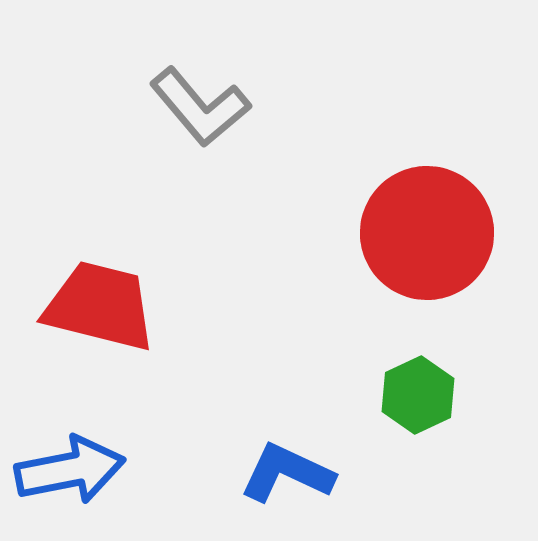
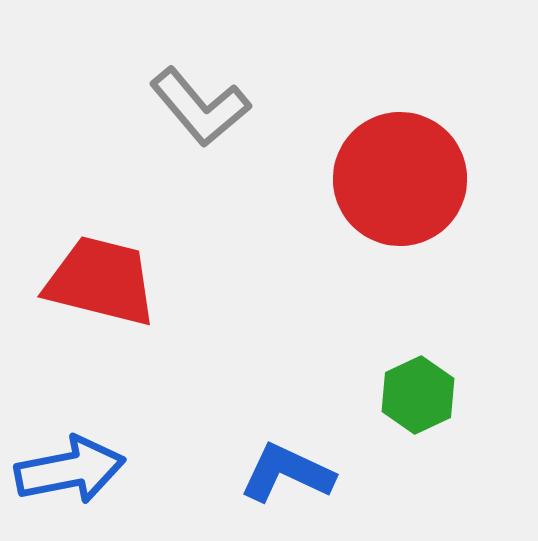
red circle: moved 27 px left, 54 px up
red trapezoid: moved 1 px right, 25 px up
